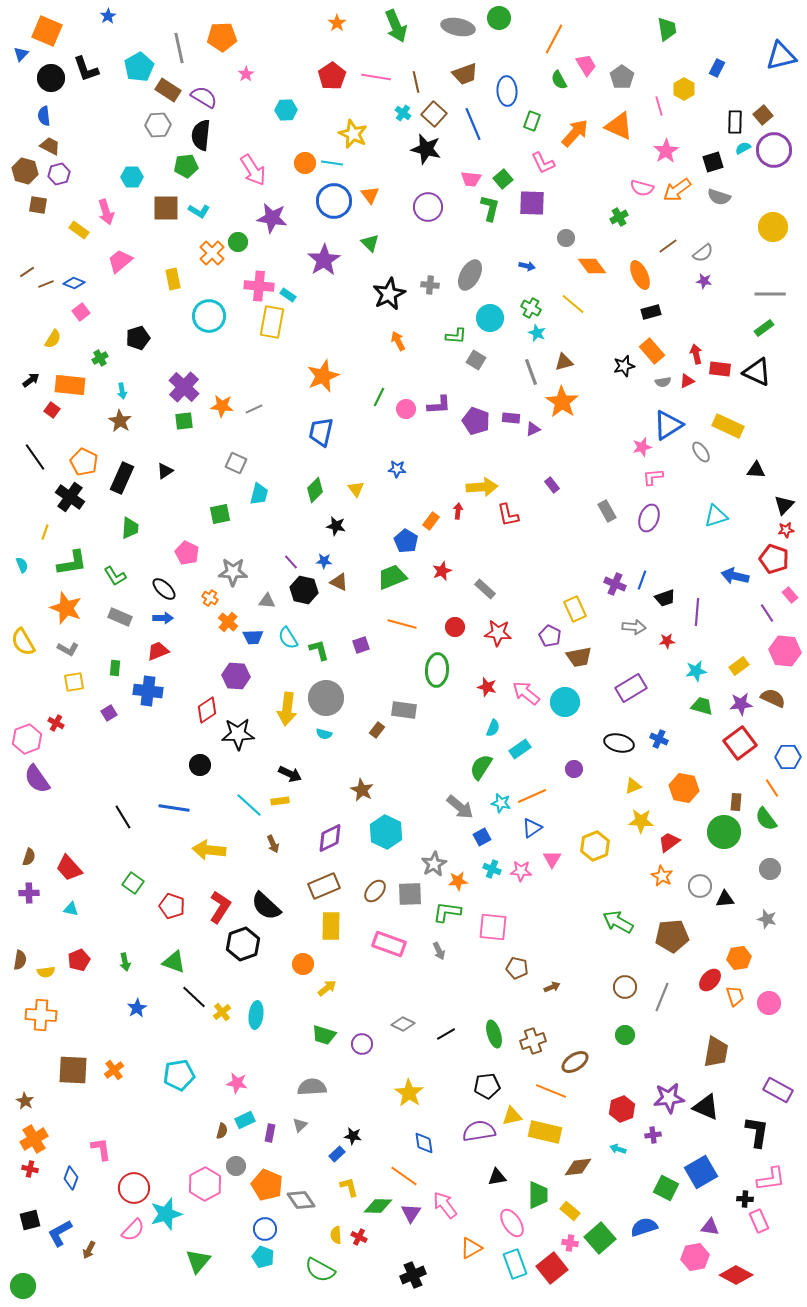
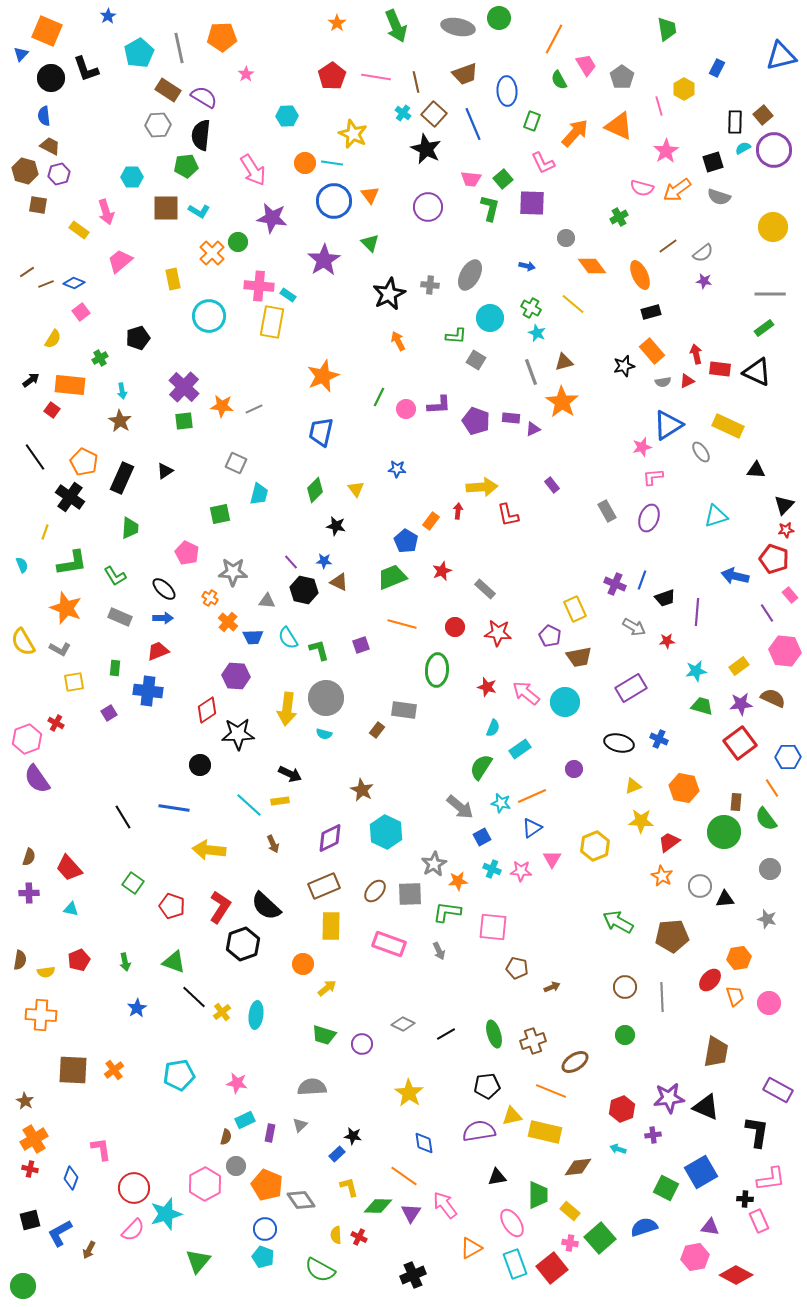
cyan pentagon at (139, 67): moved 14 px up
cyan hexagon at (286, 110): moved 1 px right, 6 px down
black star at (426, 149): rotated 12 degrees clockwise
gray arrow at (634, 627): rotated 25 degrees clockwise
gray L-shape at (68, 649): moved 8 px left
gray line at (662, 997): rotated 24 degrees counterclockwise
brown semicircle at (222, 1131): moved 4 px right, 6 px down
